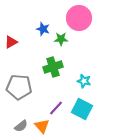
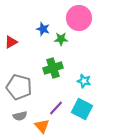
green cross: moved 1 px down
gray pentagon: rotated 10 degrees clockwise
gray semicircle: moved 1 px left, 10 px up; rotated 24 degrees clockwise
